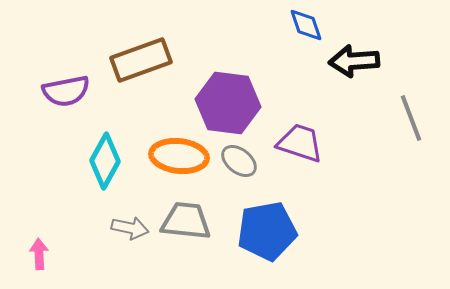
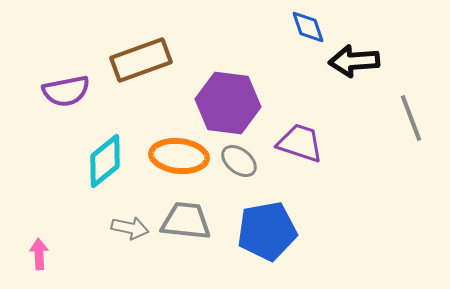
blue diamond: moved 2 px right, 2 px down
cyan diamond: rotated 22 degrees clockwise
